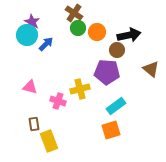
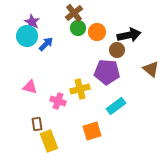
brown cross: rotated 18 degrees clockwise
cyan circle: moved 1 px down
brown rectangle: moved 3 px right
orange square: moved 19 px left, 1 px down
